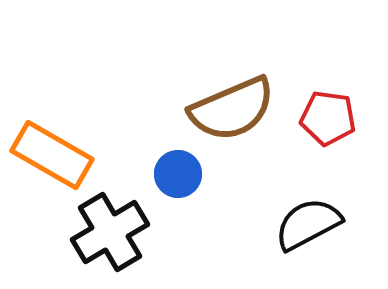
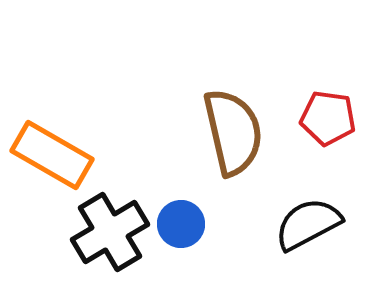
brown semicircle: moved 1 px right, 23 px down; rotated 80 degrees counterclockwise
blue circle: moved 3 px right, 50 px down
